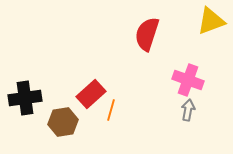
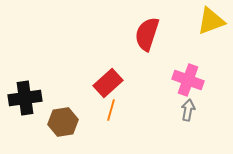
red rectangle: moved 17 px right, 11 px up
